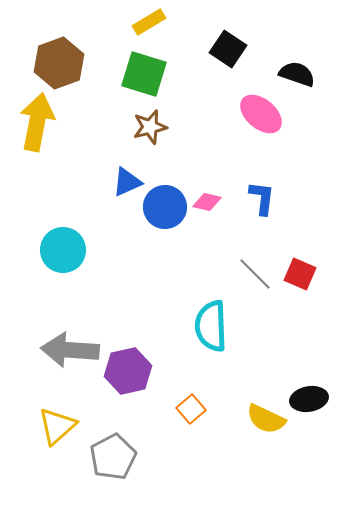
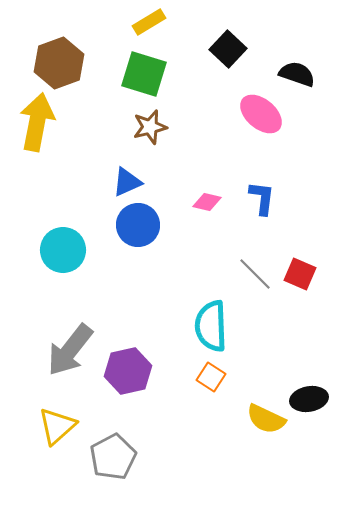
black square: rotated 9 degrees clockwise
blue circle: moved 27 px left, 18 px down
gray arrow: rotated 56 degrees counterclockwise
orange square: moved 20 px right, 32 px up; rotated 16 degrees counterclockwise
